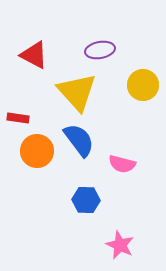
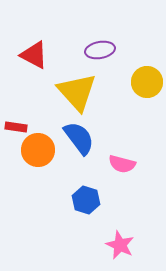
yellow circle: moved 4 px right, 3 px up
red rectangle: moved 2 px left, 9 px down
blue semicircle: moved 2 px up
orange circle: moved 1 px right, 1 px up
blue hexagon: rotated 16 degrees clockwise
